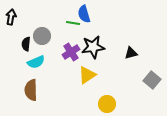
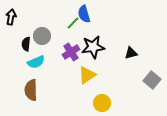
green line: rotated 56 degrees counterclockwise
yellow circle: moved 5 px left, 1 px up
